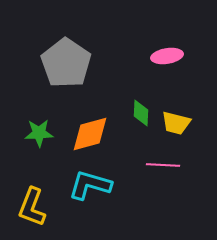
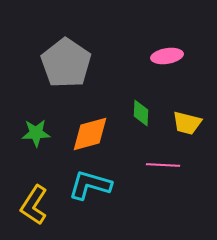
yellow trapezoid: moved 11 px right
green star: moved 3 px left
yellow L-shape: moved 2 px right, 2 px up; rotated 12 degrees clockwise
